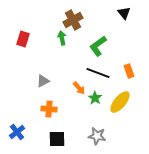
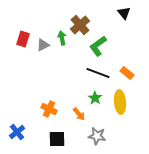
brown cross: moved 7 px right, 5 px down; rotated 12 degrees counterclockwise
orange rectangle: moved 2 px left, 2 px down; rotated 32 degrees counterclockwise
gray triangle: moved 36 px up
orange arrow: moved 26 px down
yellow ellipse: rotated 45 degrees counterclockwise
orange cross: rotated 21 degrees clockwise
